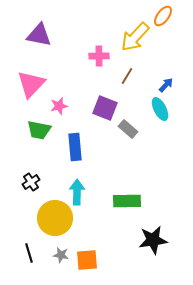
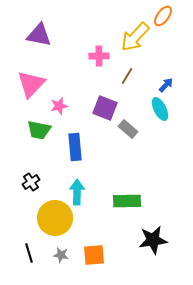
orange square: moved 7 px right, 5 px up
